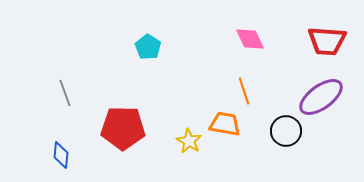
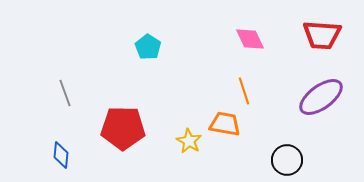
red trapezoid: moved 5 px left, 6 px up
black circle: moved 1 px right, 29 px down
